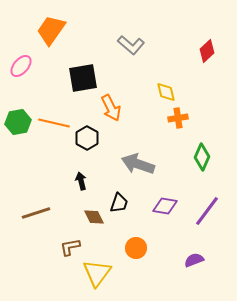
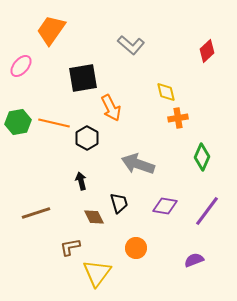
black trapezoid: rotated 35 degrees counterclockwise
